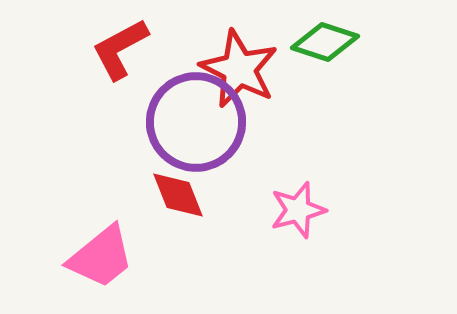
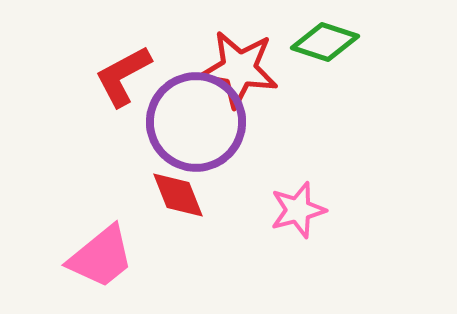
red L-shape: moved 3 px right, 27 px down
red star: rotated 18 degrees counterclockwise
